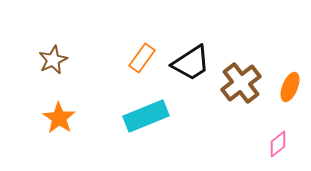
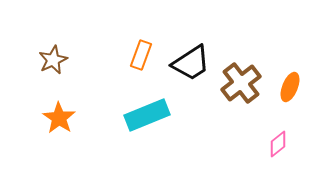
orange rectangle: moved 1 px left, 3 px up; rotated 16 degrees counterclockwise
cyan rectangle: moved 1 px right, 1 px up
